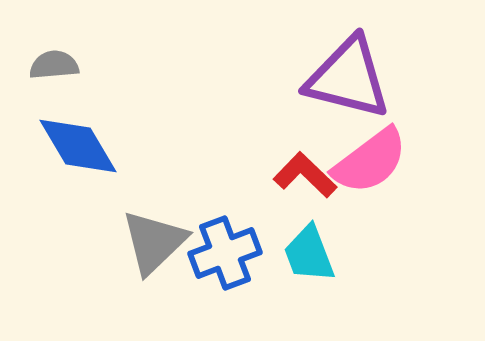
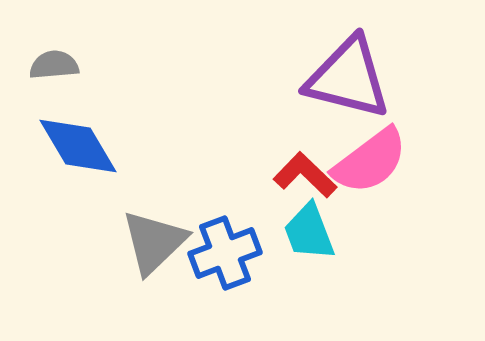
cyan trapezoid: moved 22 px up
